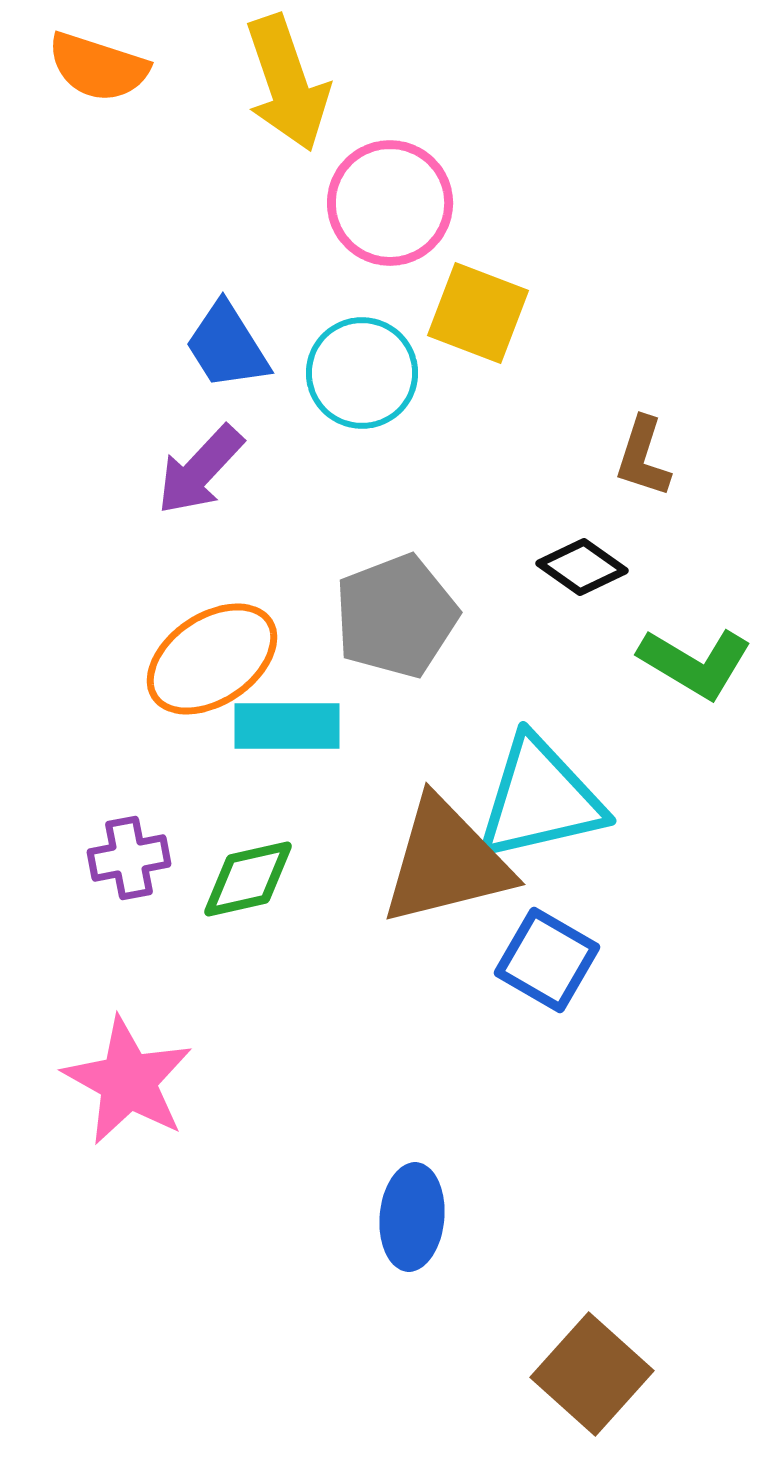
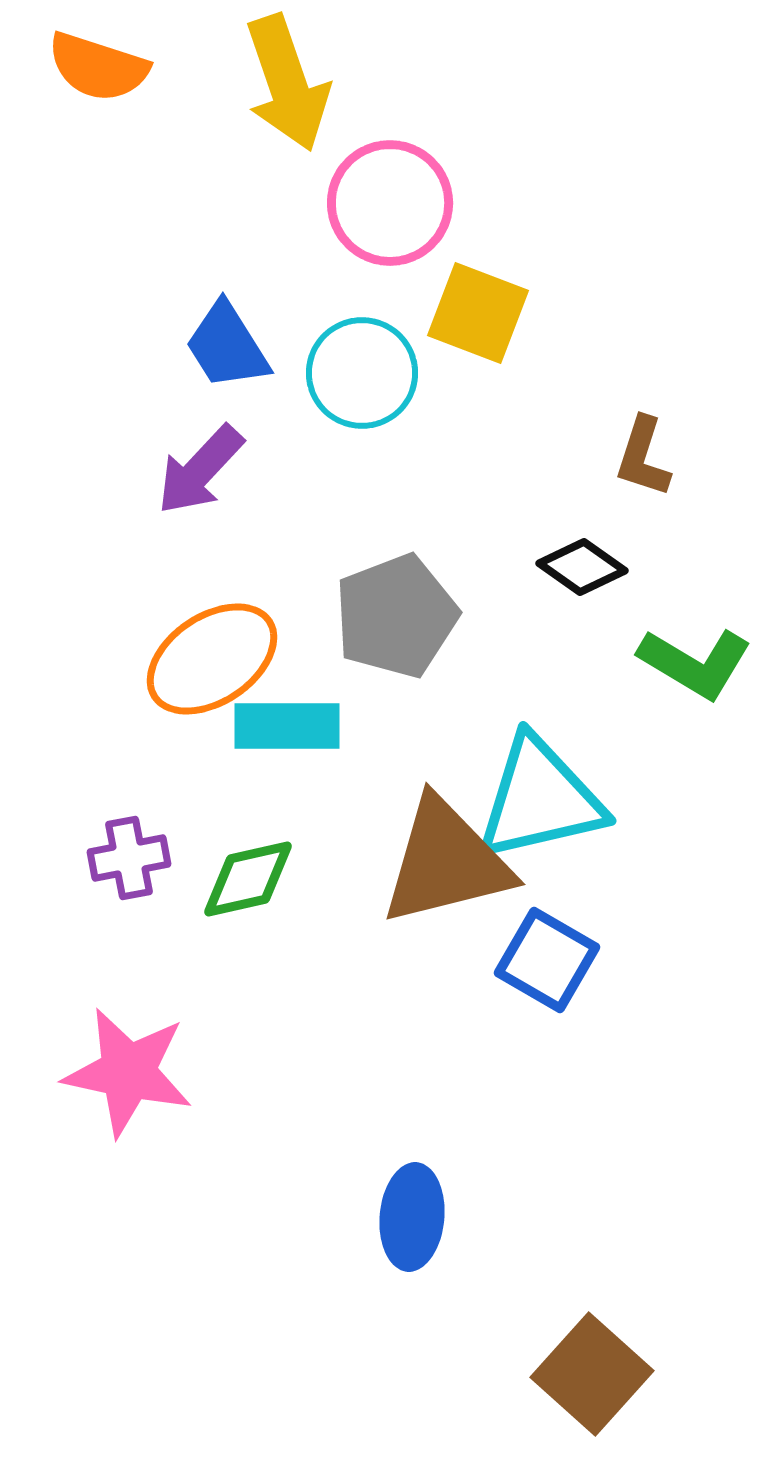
pink star: moved 9 px up; rotated 17 degrees counterclockwise
